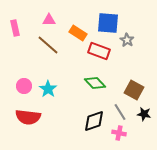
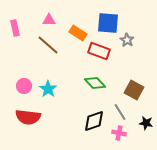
black star: moved 2 px right, 9 px down
